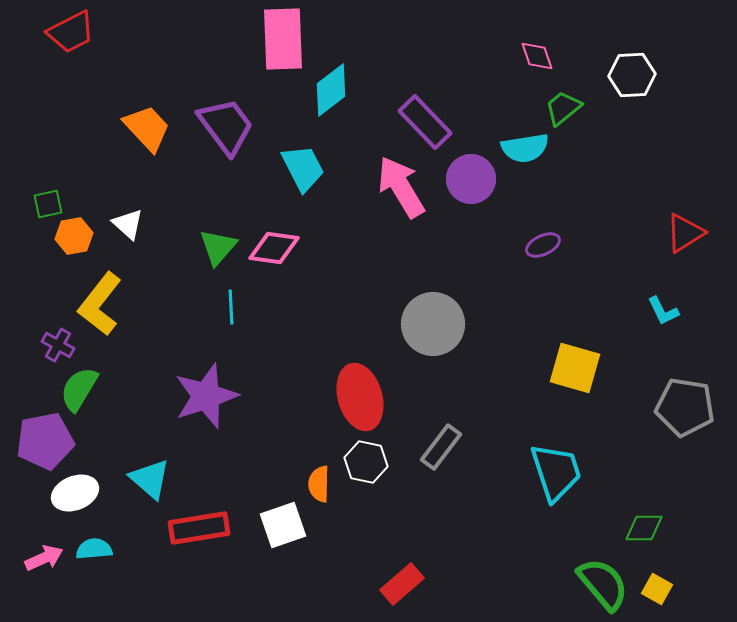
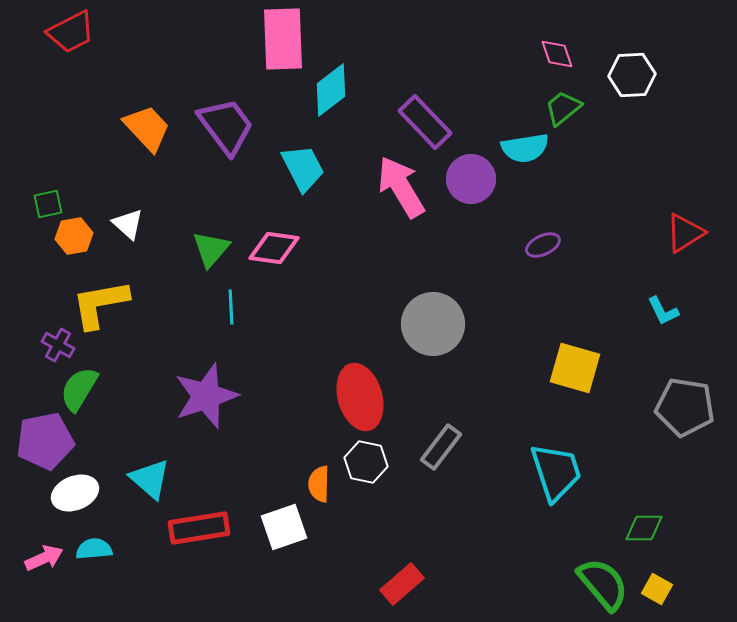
pink diamond at (537, 56): moved 20 px right, 2 px up
green triangle at (218, 247): moved 7 px left, 2 px down
yellow L-shape at (100, 304): rotated 42 degrees clockwise
white square at (283, 525): moved 1 px right, 2 px down
